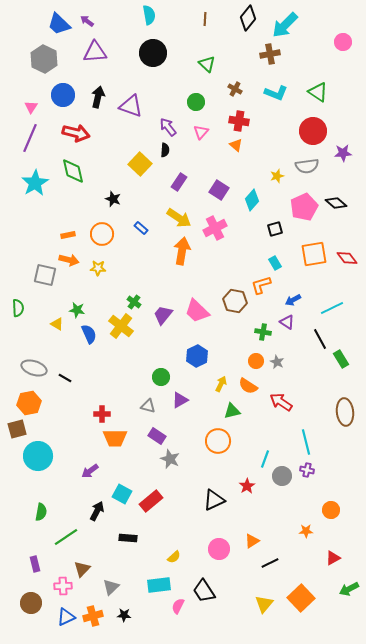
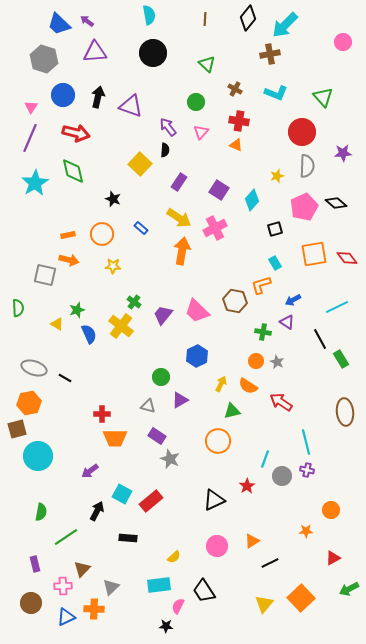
gray hexagon at (44, 59): rotated 8 degrees counterclockwise
green triangle at (318, 92): moved 5 px right, 5 px down; rotated 15 degrees clockwise
red circle at (313, 131): moved 11 px left, 1 px down
orange triangle at (236, 145): rotated 16 degrees counterclockwise
gray semicircle at (307, 166): rotated 80 degrees counterclockwise
yellow star at (98, 268): moved 15 px right, 2 px up
cyan line at (332, 308): moved 5 px right, 1 px up
green star at (77, 310): rotated 28 degrees counterclockwise
pink circle at (219, 549): moved 2 px left, 3 px up
black star at (124, 615): moved 42 px right, 11 px down
orange cross at (93, 616): moved 1 px right, 7 px up; rotated 18 degrees clockwise
